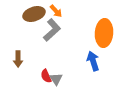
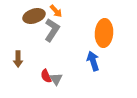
brown ellipse: moved 2 px down
gray L-shape: rotated 15 degrees counterclockwise
